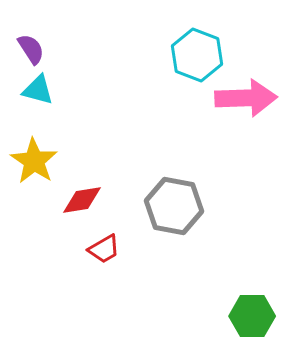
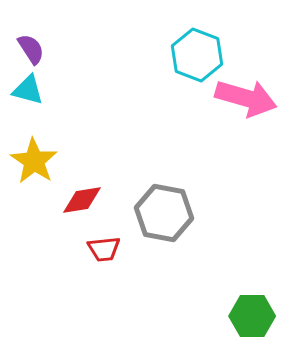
cyan triangle: moved 10 px left
pink arrow: rotated 18 degrees clockwise
gray hexagon: moved 10 px left, 7 px down
red trapezoid: rotated 24 degrees clockwise
